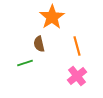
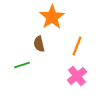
orange line: rotated 36 degrees clockwise
green line: moved 3 px left, 2 px down
